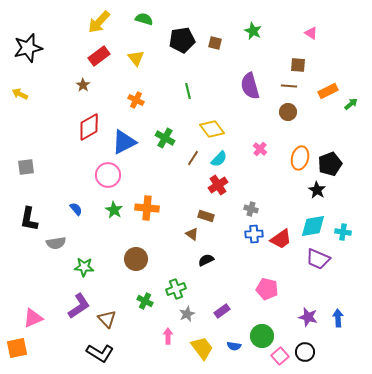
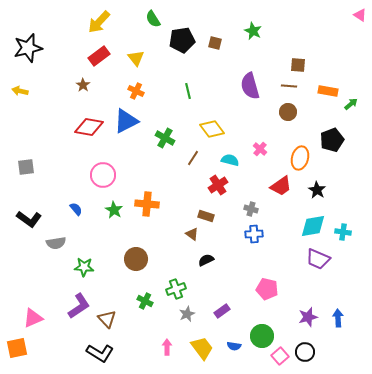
green semicircle at (144, 19): moved 9 px right; rotated 138 degrees counterclockwise
pink triangle at (311, 33): moved 49 px right, 18 px up
orange rectangle at (328, 91): rotated 36 degrees clockwise
yellow arrow at (20, 94): moved 3 px up; rotated 14 degrees counterclockwise
orange cross at (136, 100): moved 9 px up
red diamond at (89, 127): rotated 40 degrees clockwise
blue triangle at (124, 142): moved 2 px right, 21 px up
cyan semicircle at (219, 159): moved 11 px right, 1 px down; rotated 120 degrees counterclockwise
black pentagon at (330, 164): moved 2 px right, 24 px up
pink circle at (108, 175): moved 5 px left
orange cross at (147, 208): moved 4 px up
black L-shape at (29, 219): rotated 65 degrees counterclockwise
red trapezoid at (281, 239): moved 53 px up
purple star at (308, 317): rotated 30 degrees counterclockwise
pink arrow at (168, 336): moved 1 px left, 11 px down
